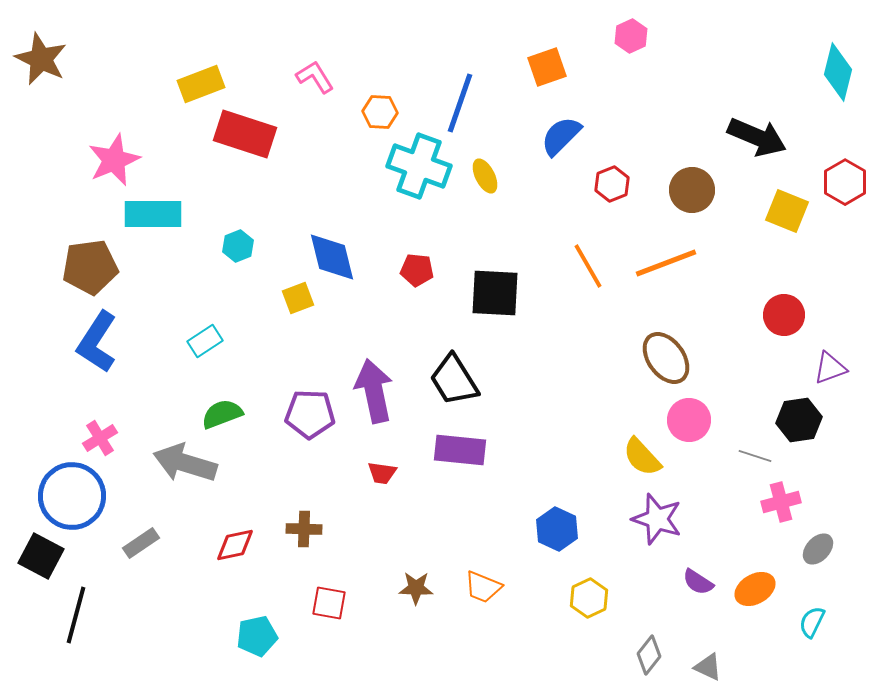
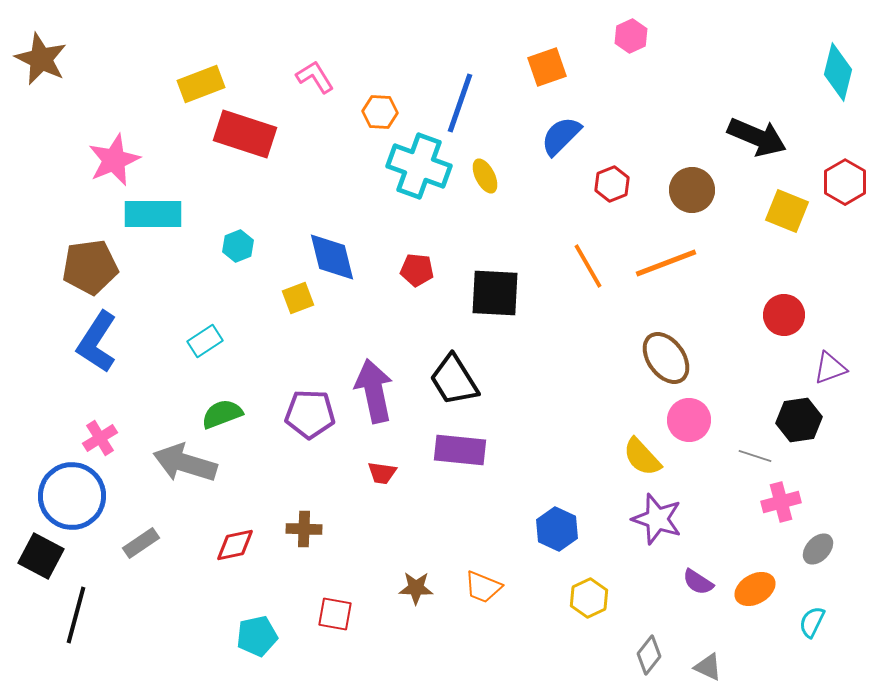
red square at (329, 603): moved 6 px right, 11 px down
